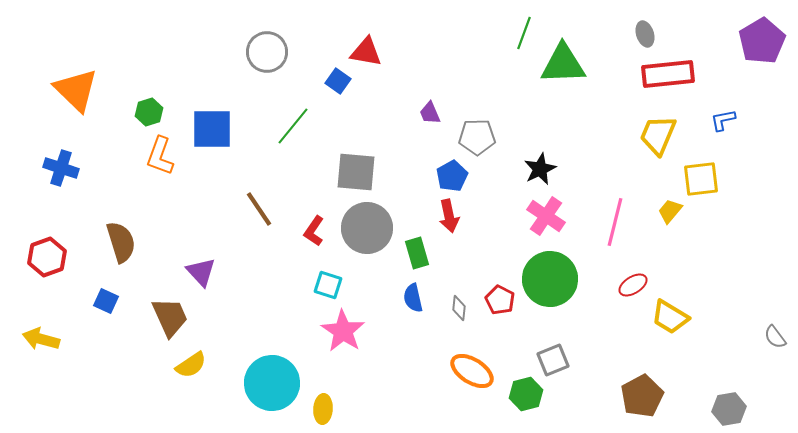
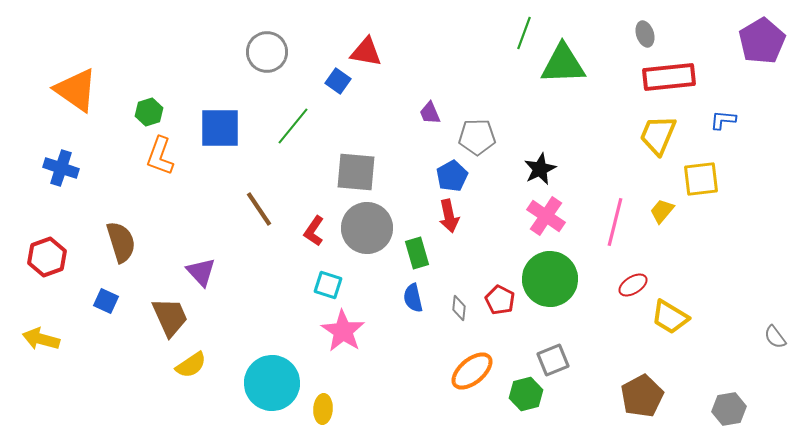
red rectangle at (668, 74): moved 1 px right, 3 px down
orange triangle at (76, 90): rotated 9 degrees counterclockwise
blue L-shape at (723, 120): rotated 16 degrees clockwise
blue square at (212, 129): moved 8 px right, 1 px up
yellow trapezoid at (670, 211): moved 8 px left
orange ellipse at (472, 371): rotated 72 degrees counterclockwise
